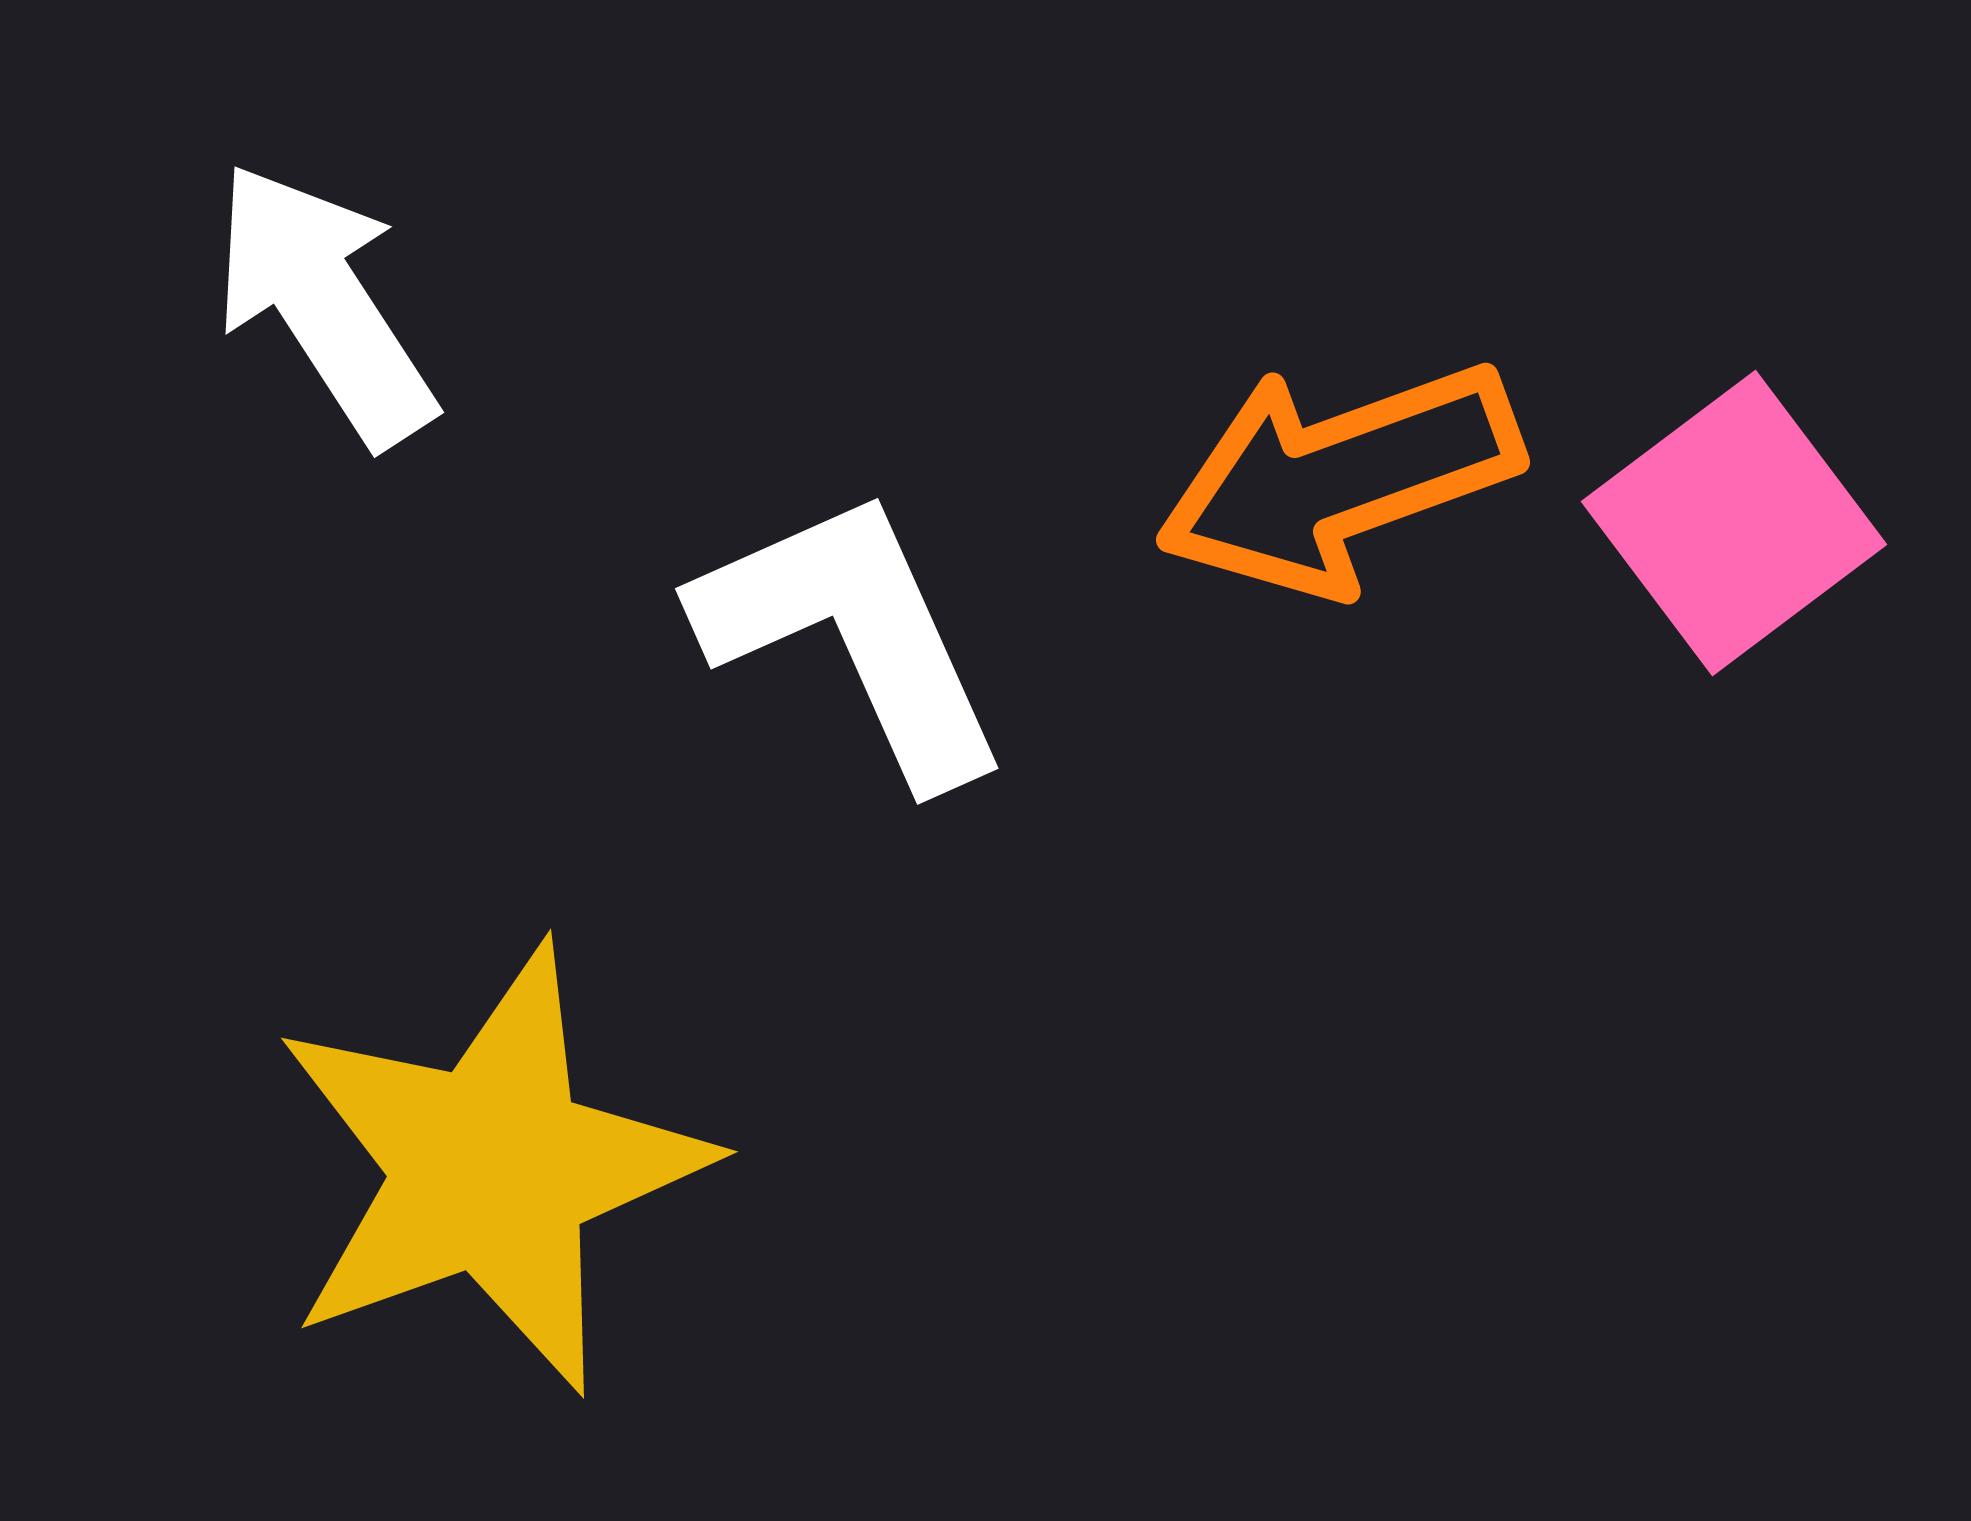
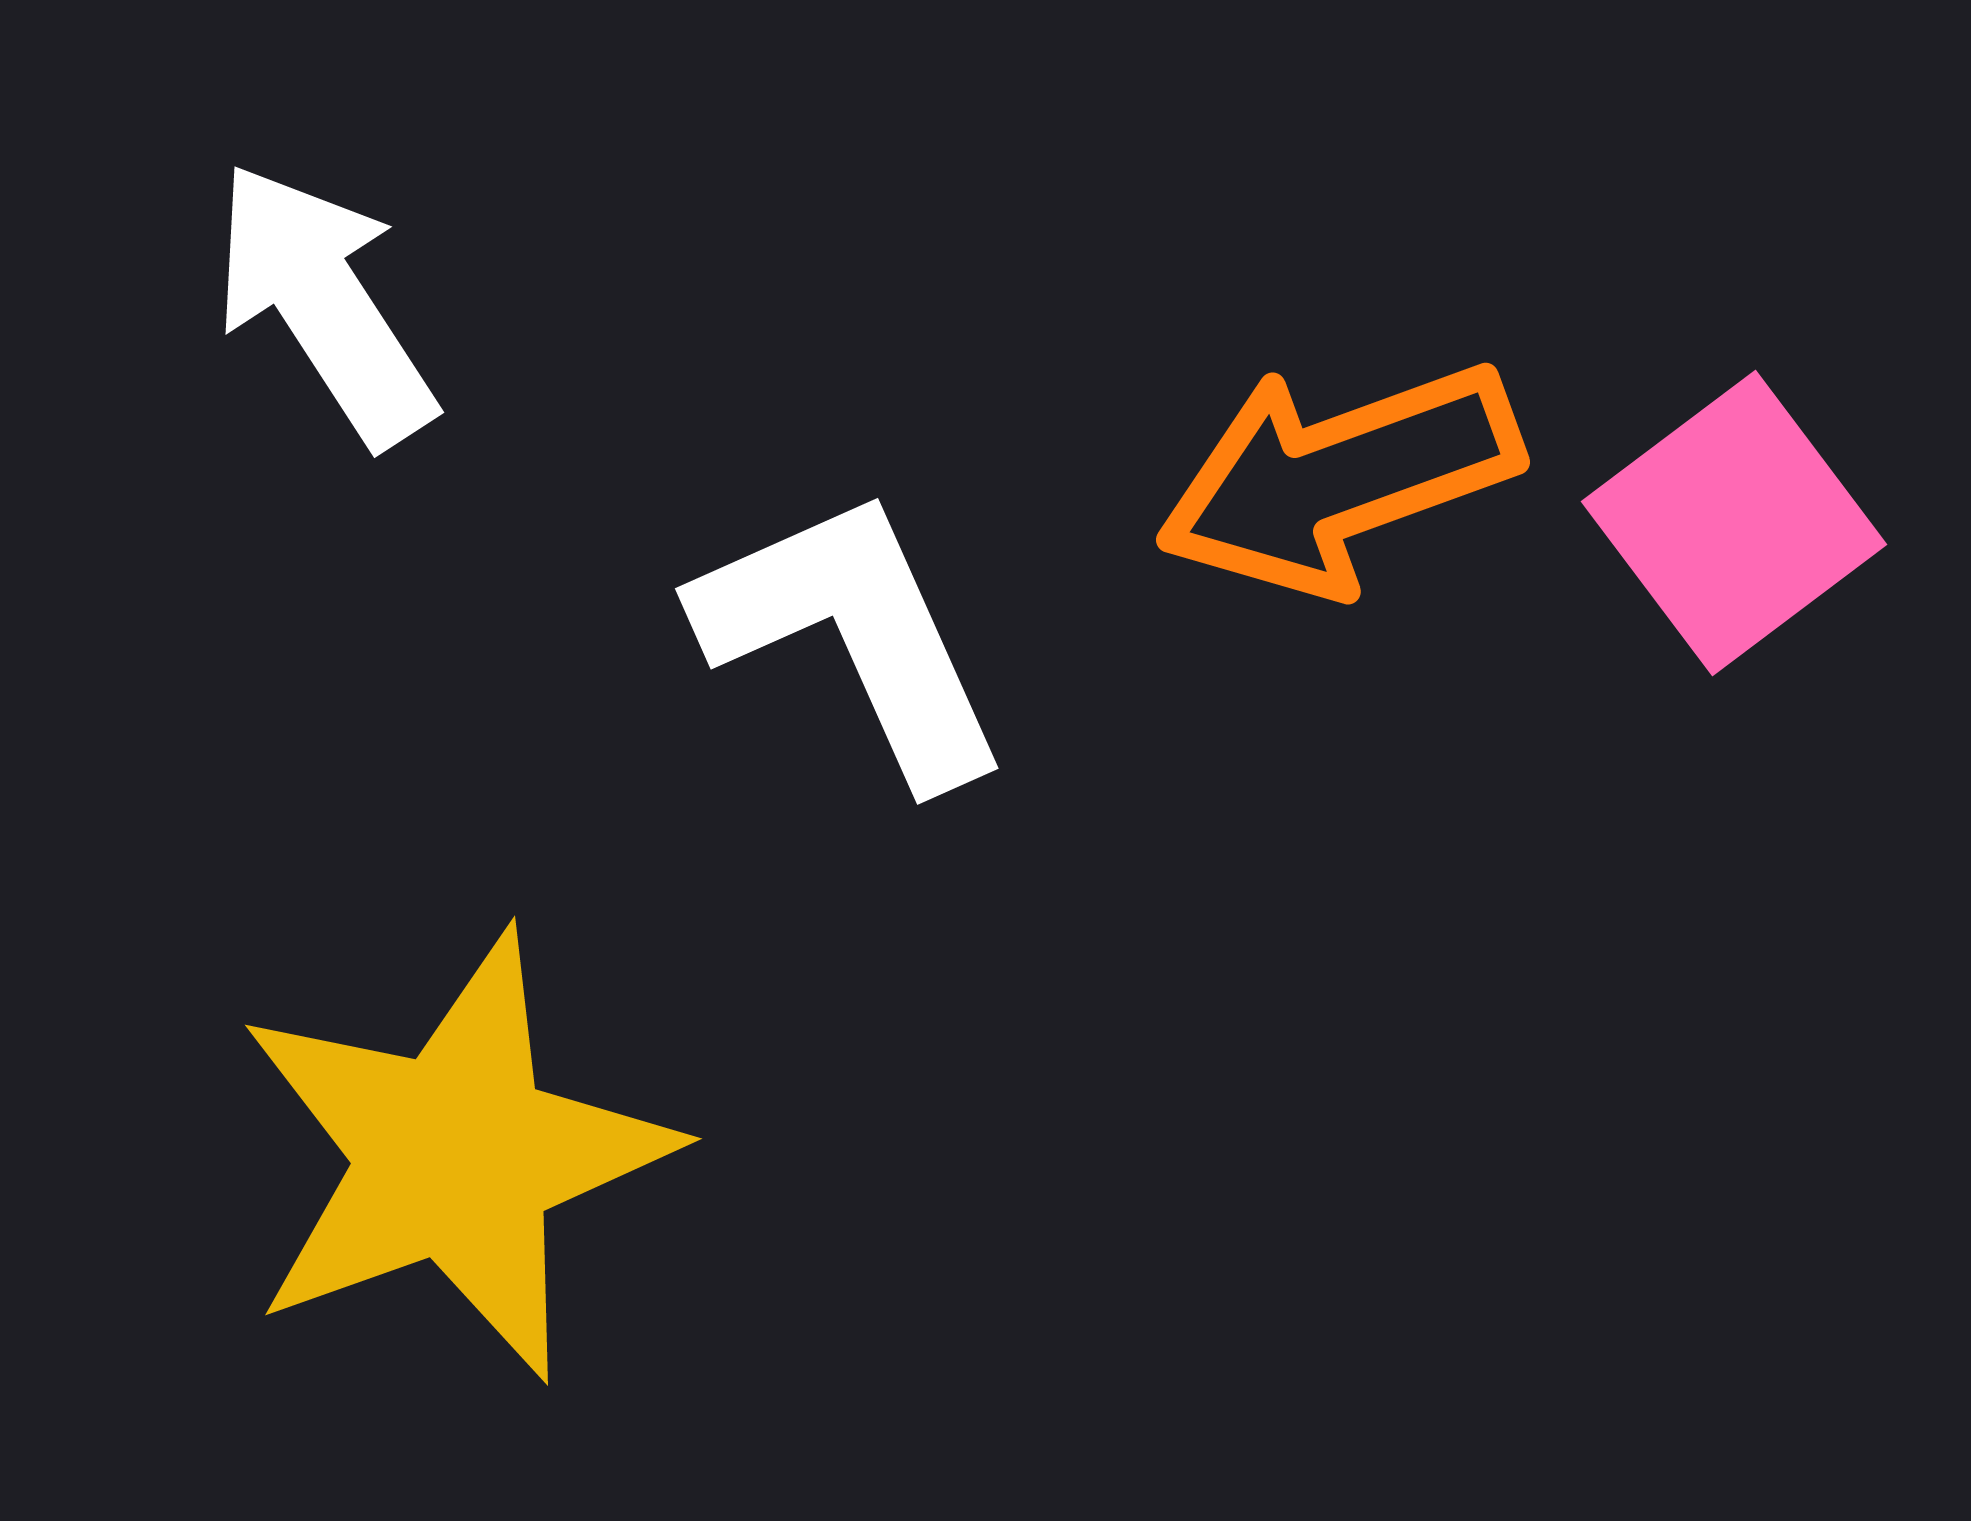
yellow star: moved 36 px left, 13 px up
